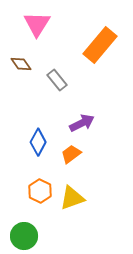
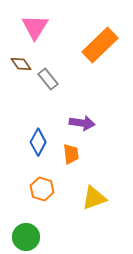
pink triangle: moved 2 px left, 3 px down
orange rectangle: rotated 6 degrees clockwise
gray rectangle: moved 9 px left, 1 px up
purple arrow: rotated 35 degrees clockwise
orange trapezoid: rotated 120 degrees clockwise
orange hexagon: moved 2 px right, 2 px up; rotated 10 degrees counterclockwise
yellow triangle: moved 22 px right
green circle: moved 2 px right, 1 px down
